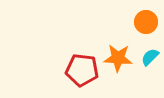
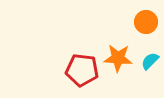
cyan semicircle: moved 4 px down
